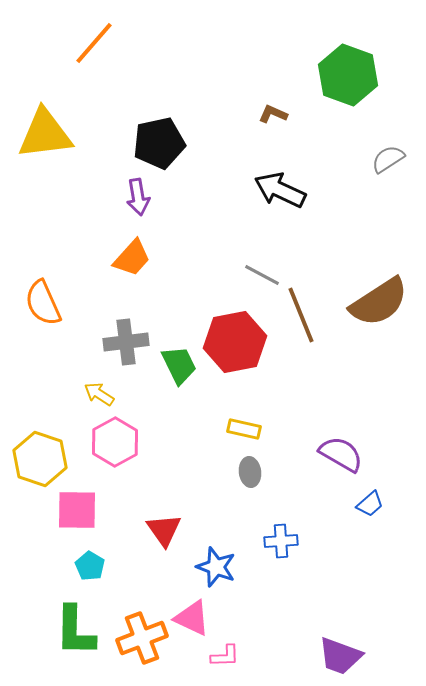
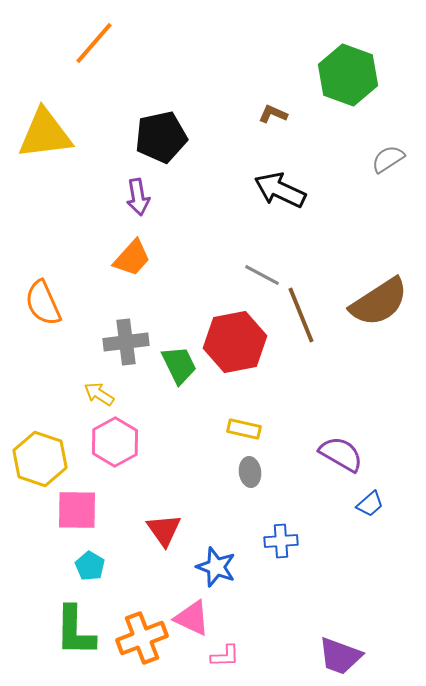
black pentagon: moved 2 px right, 6 px up
